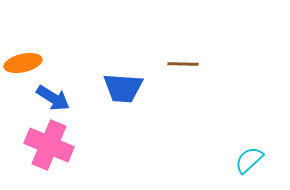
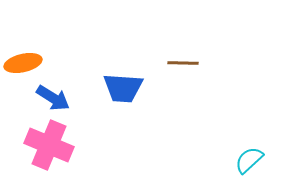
brown line: moved 1 px up
